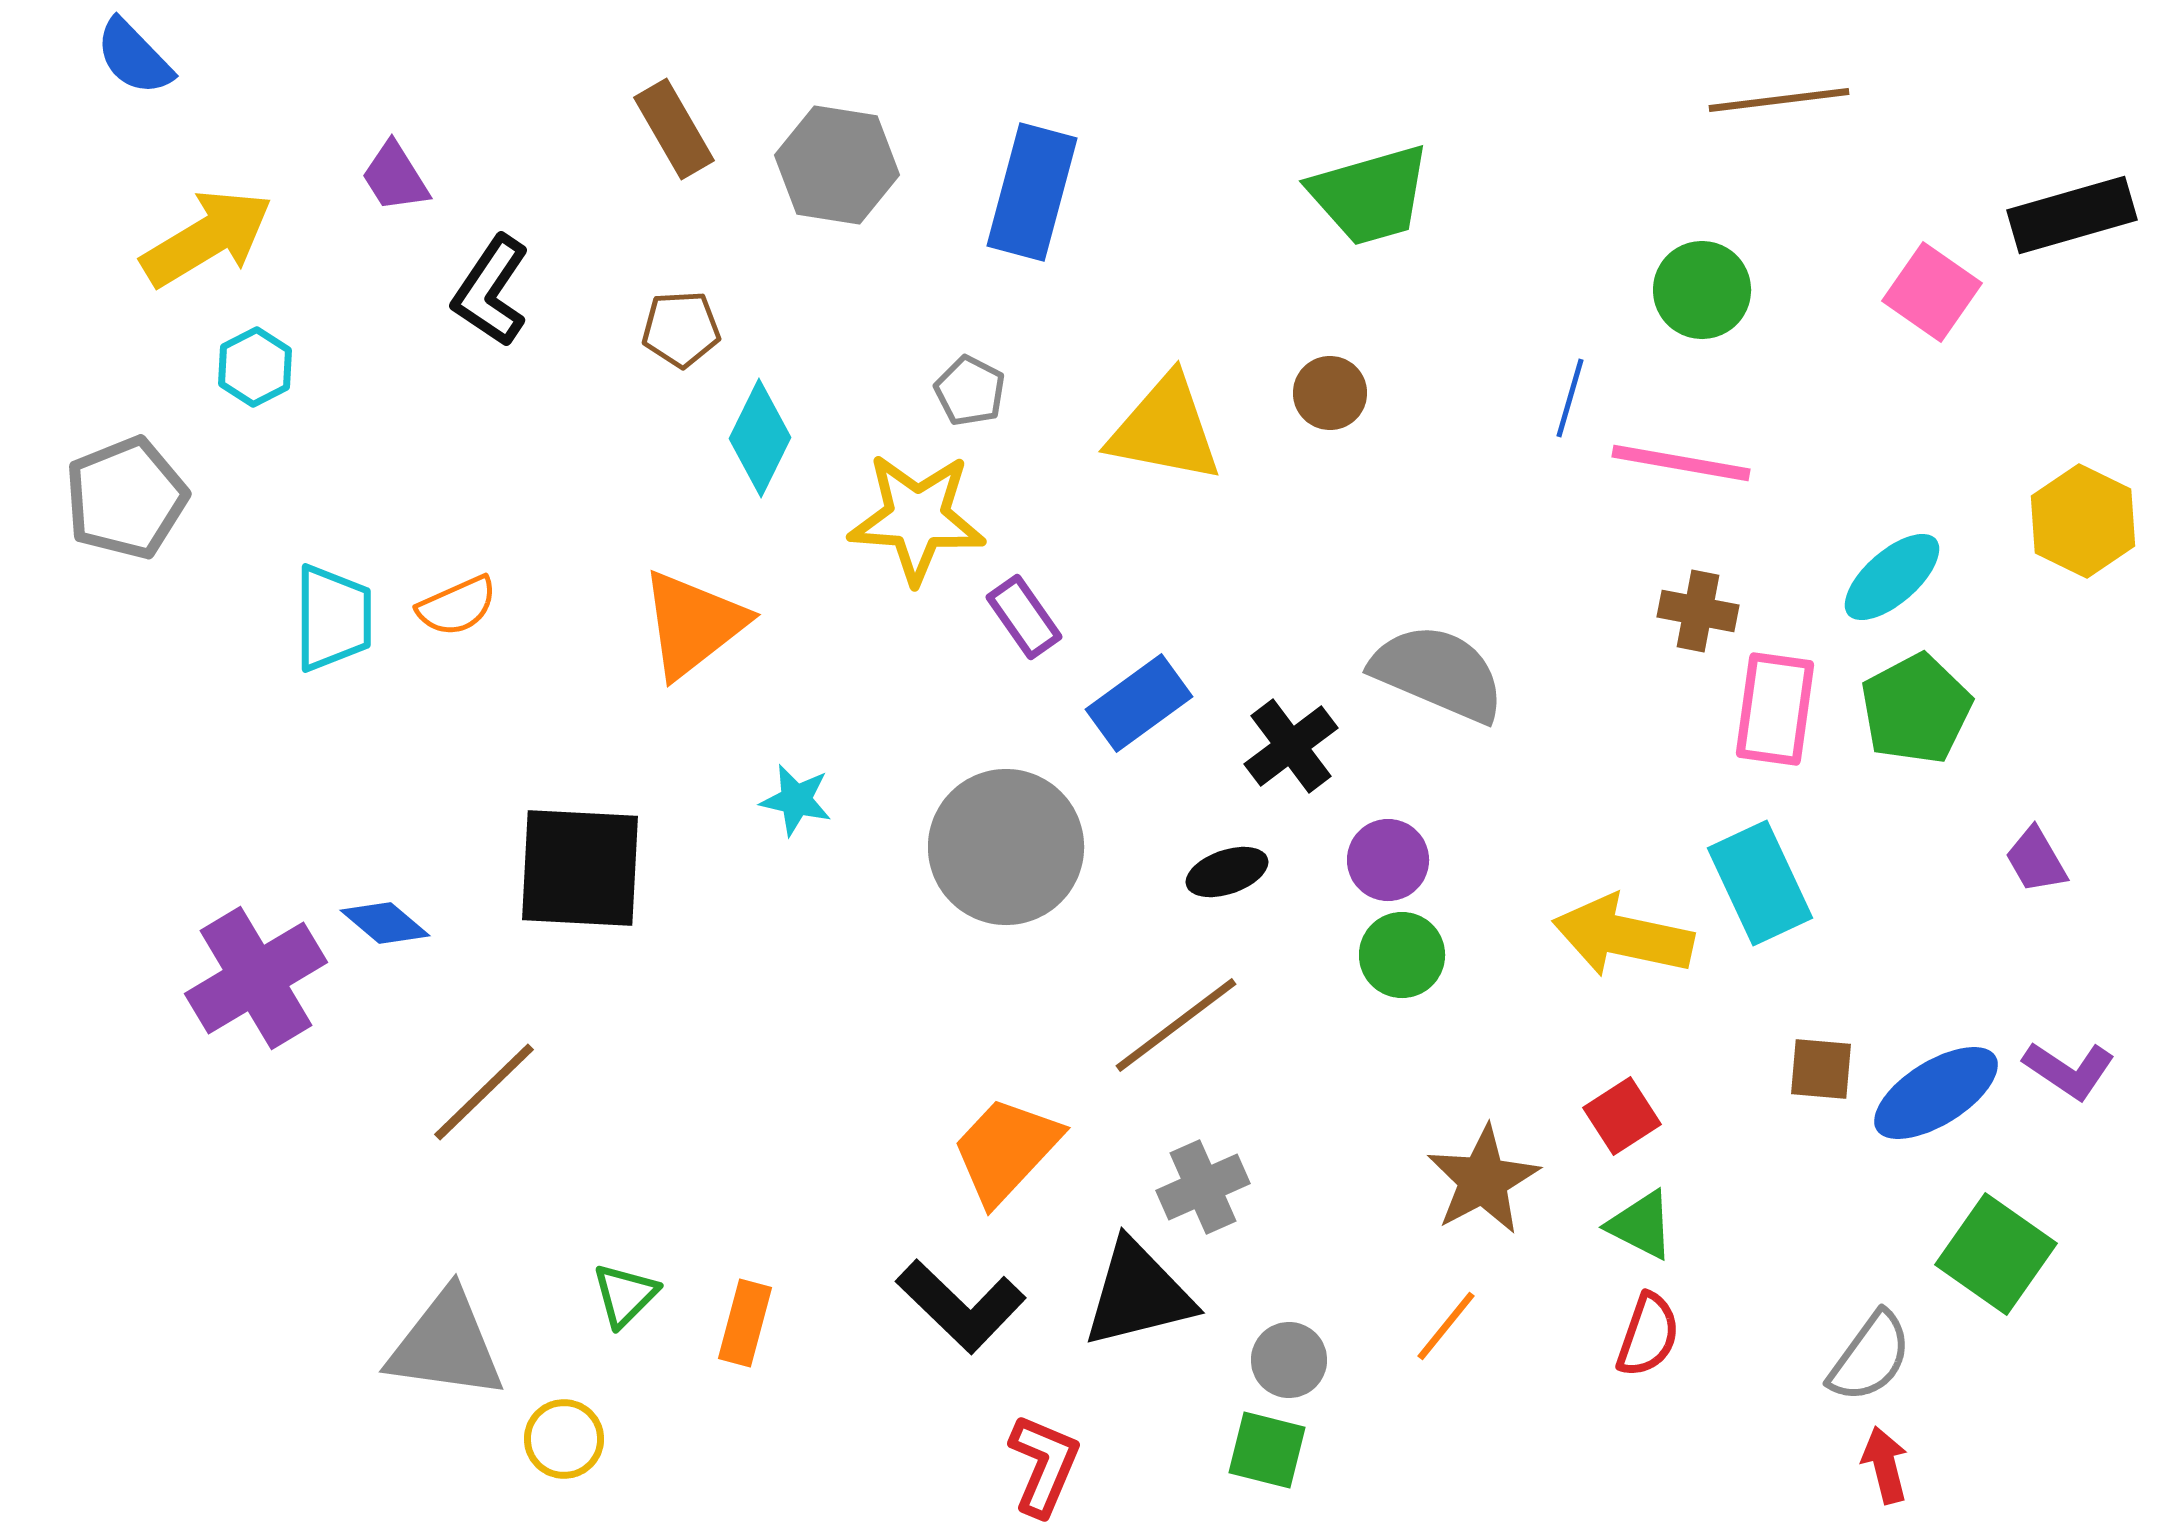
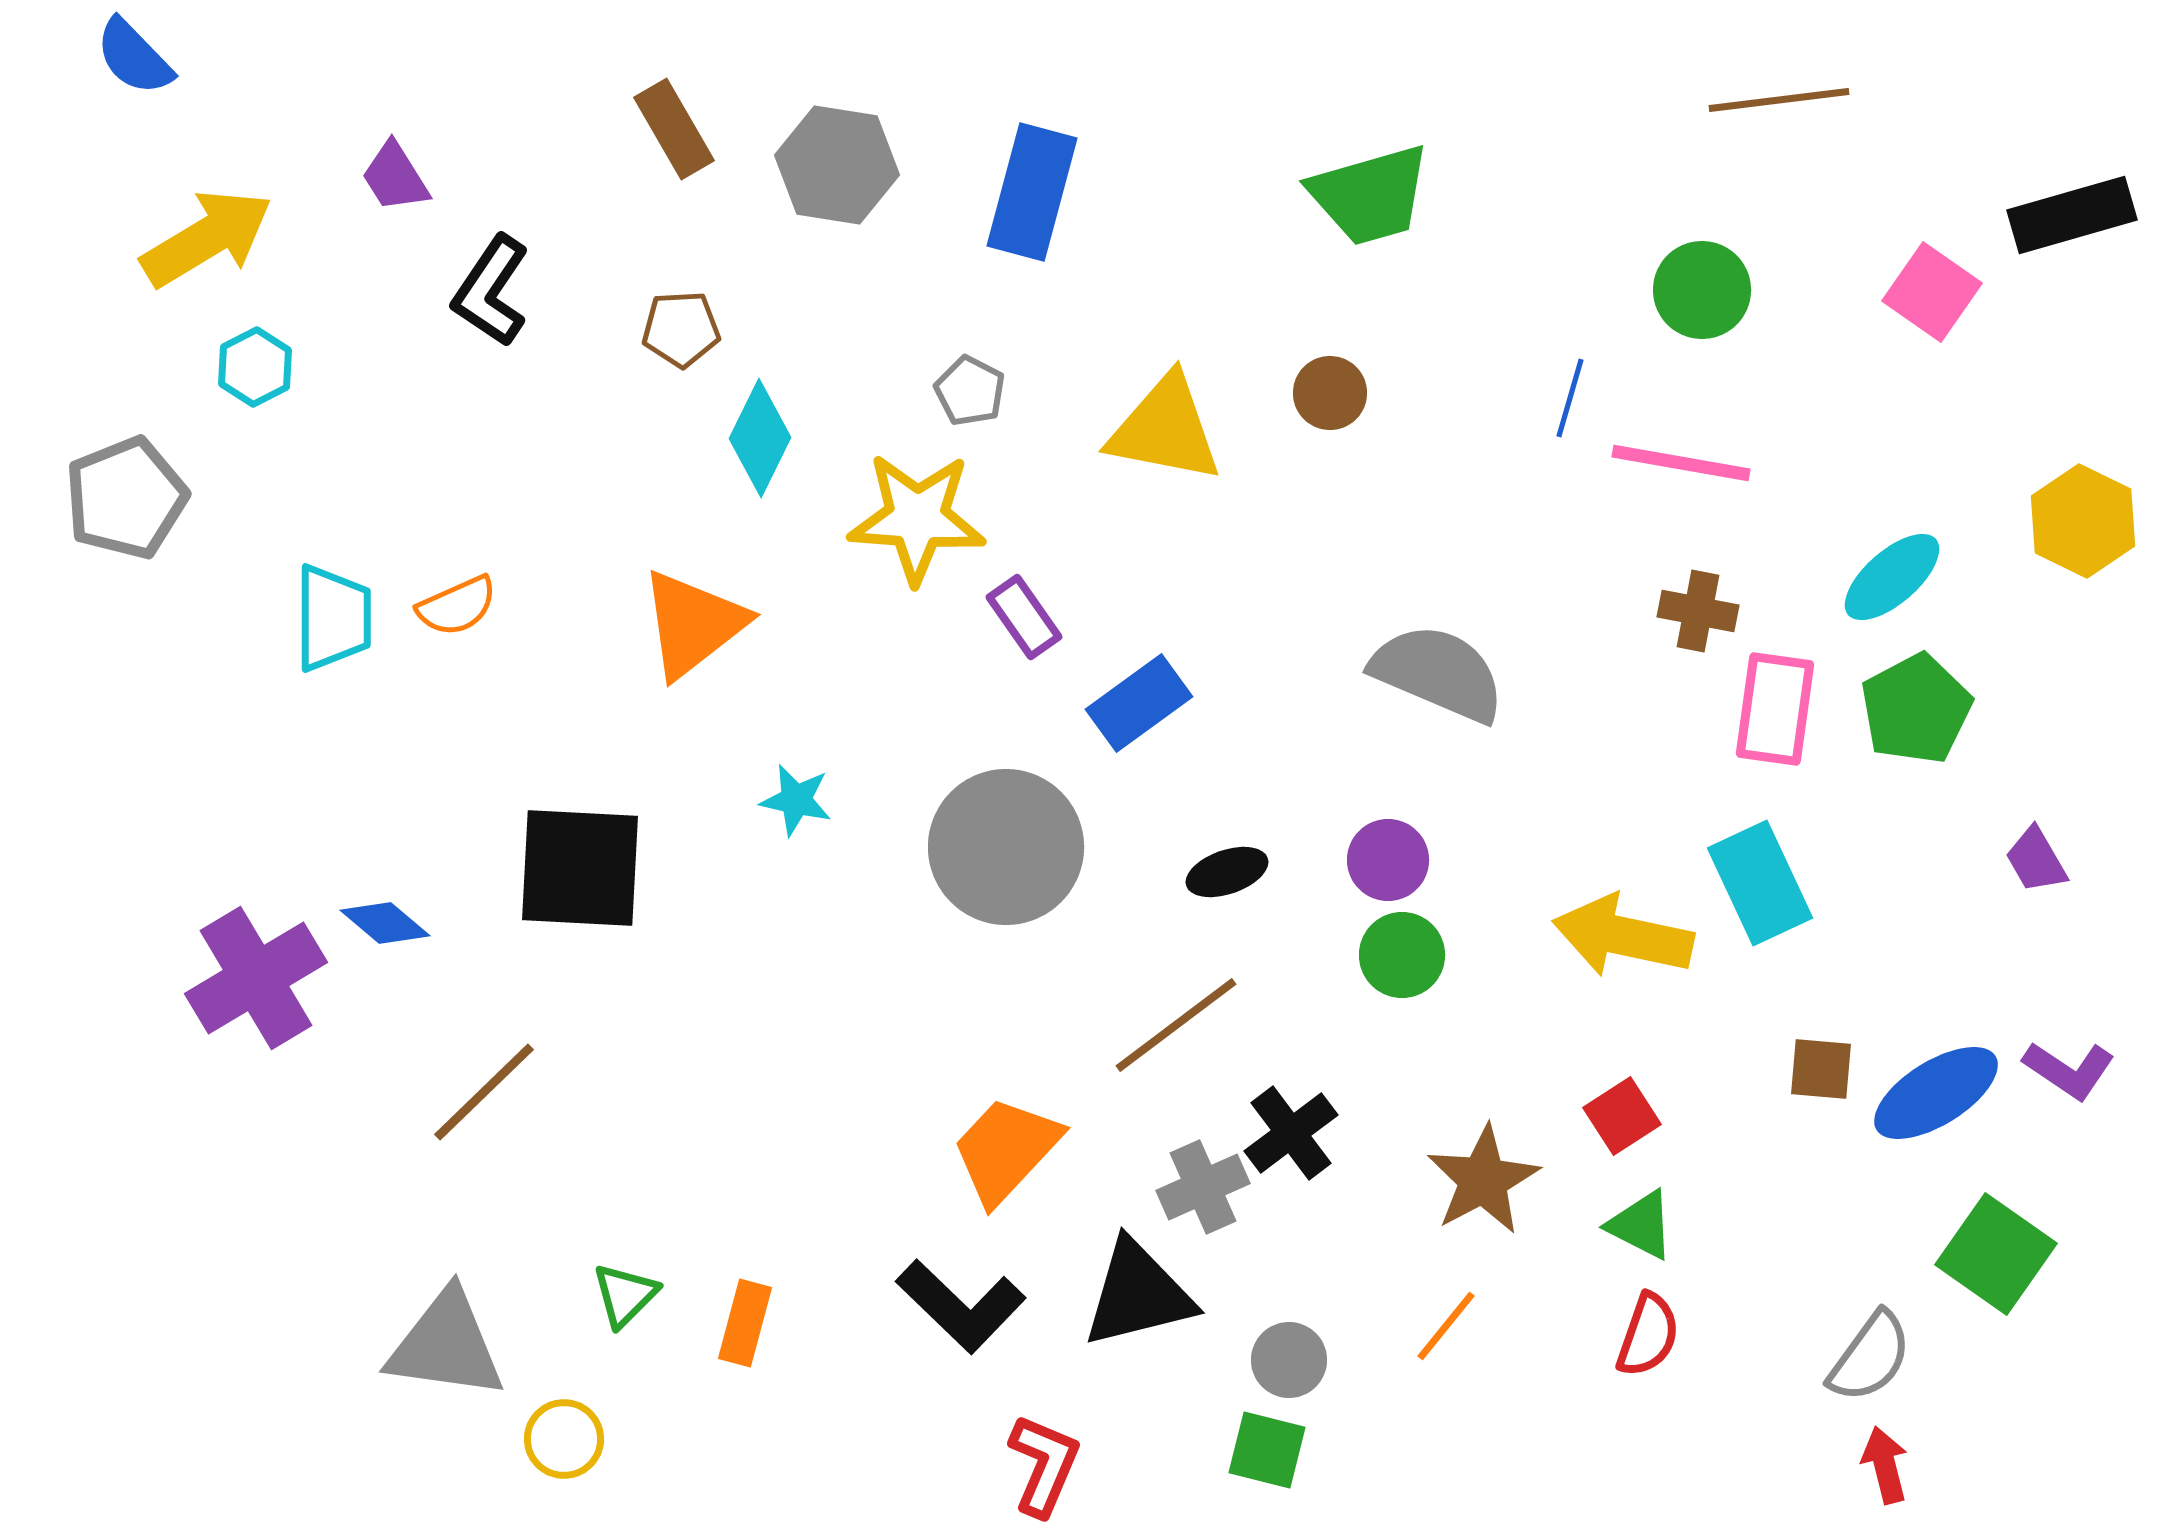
black cross at (1291, 746): moved 387 px down
